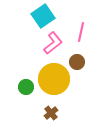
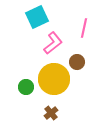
cyan square: moved 6 px left, 1 px down; rotated 10 degrees clockwise
pink line: moved 3 px right, 4 px up
